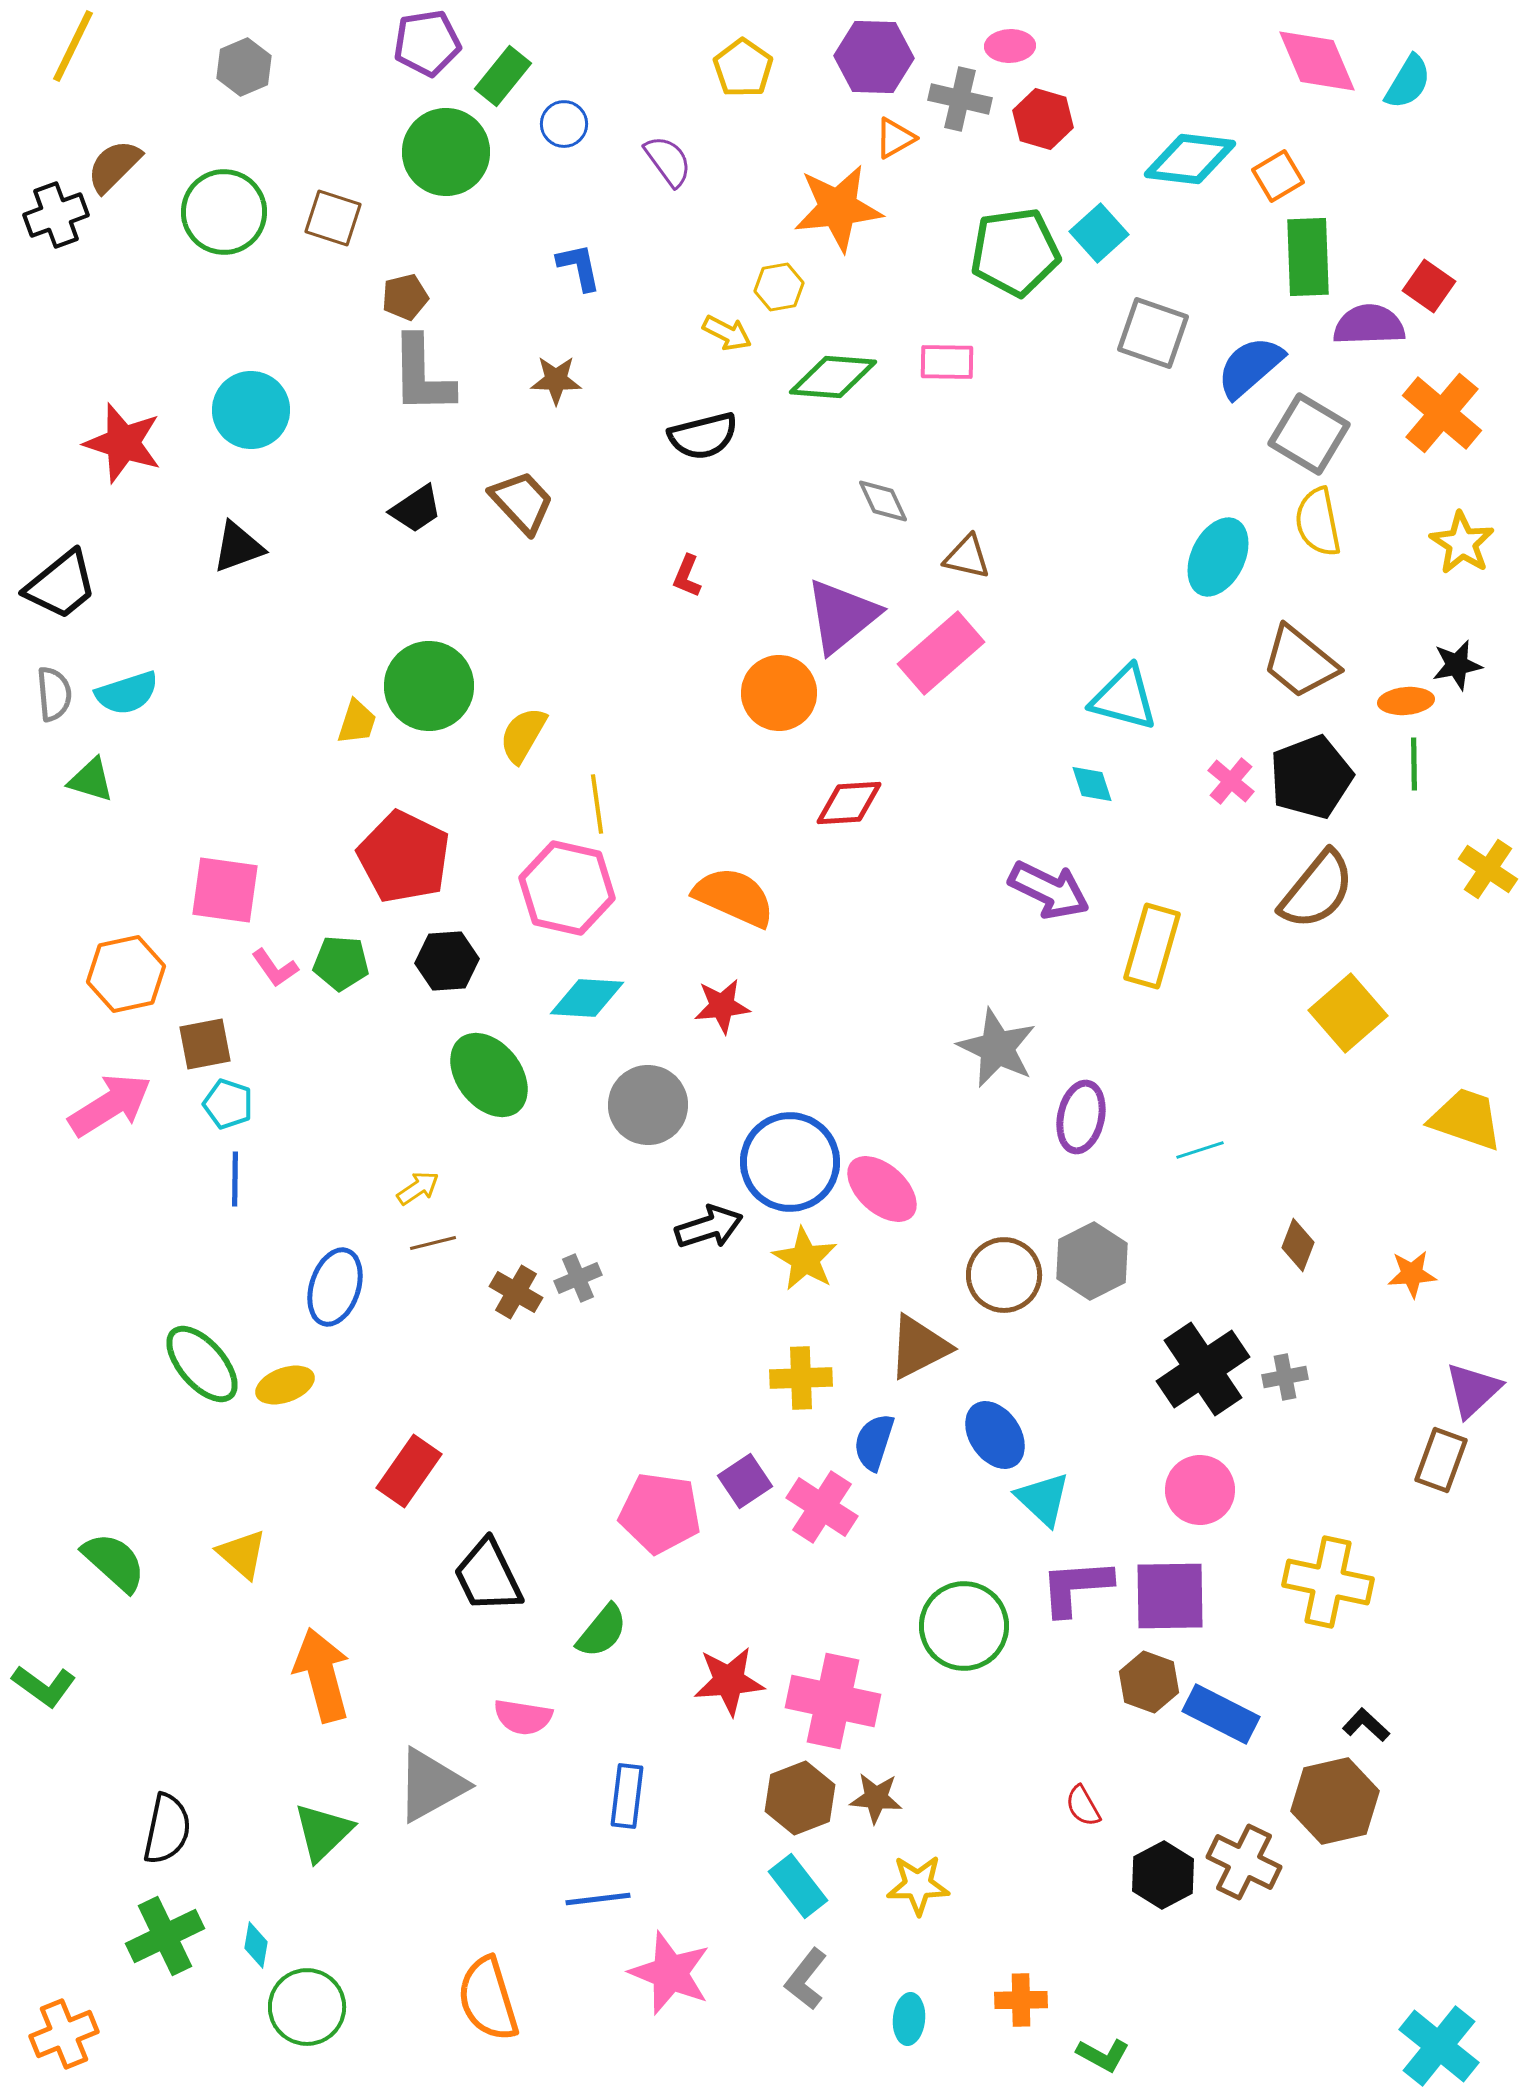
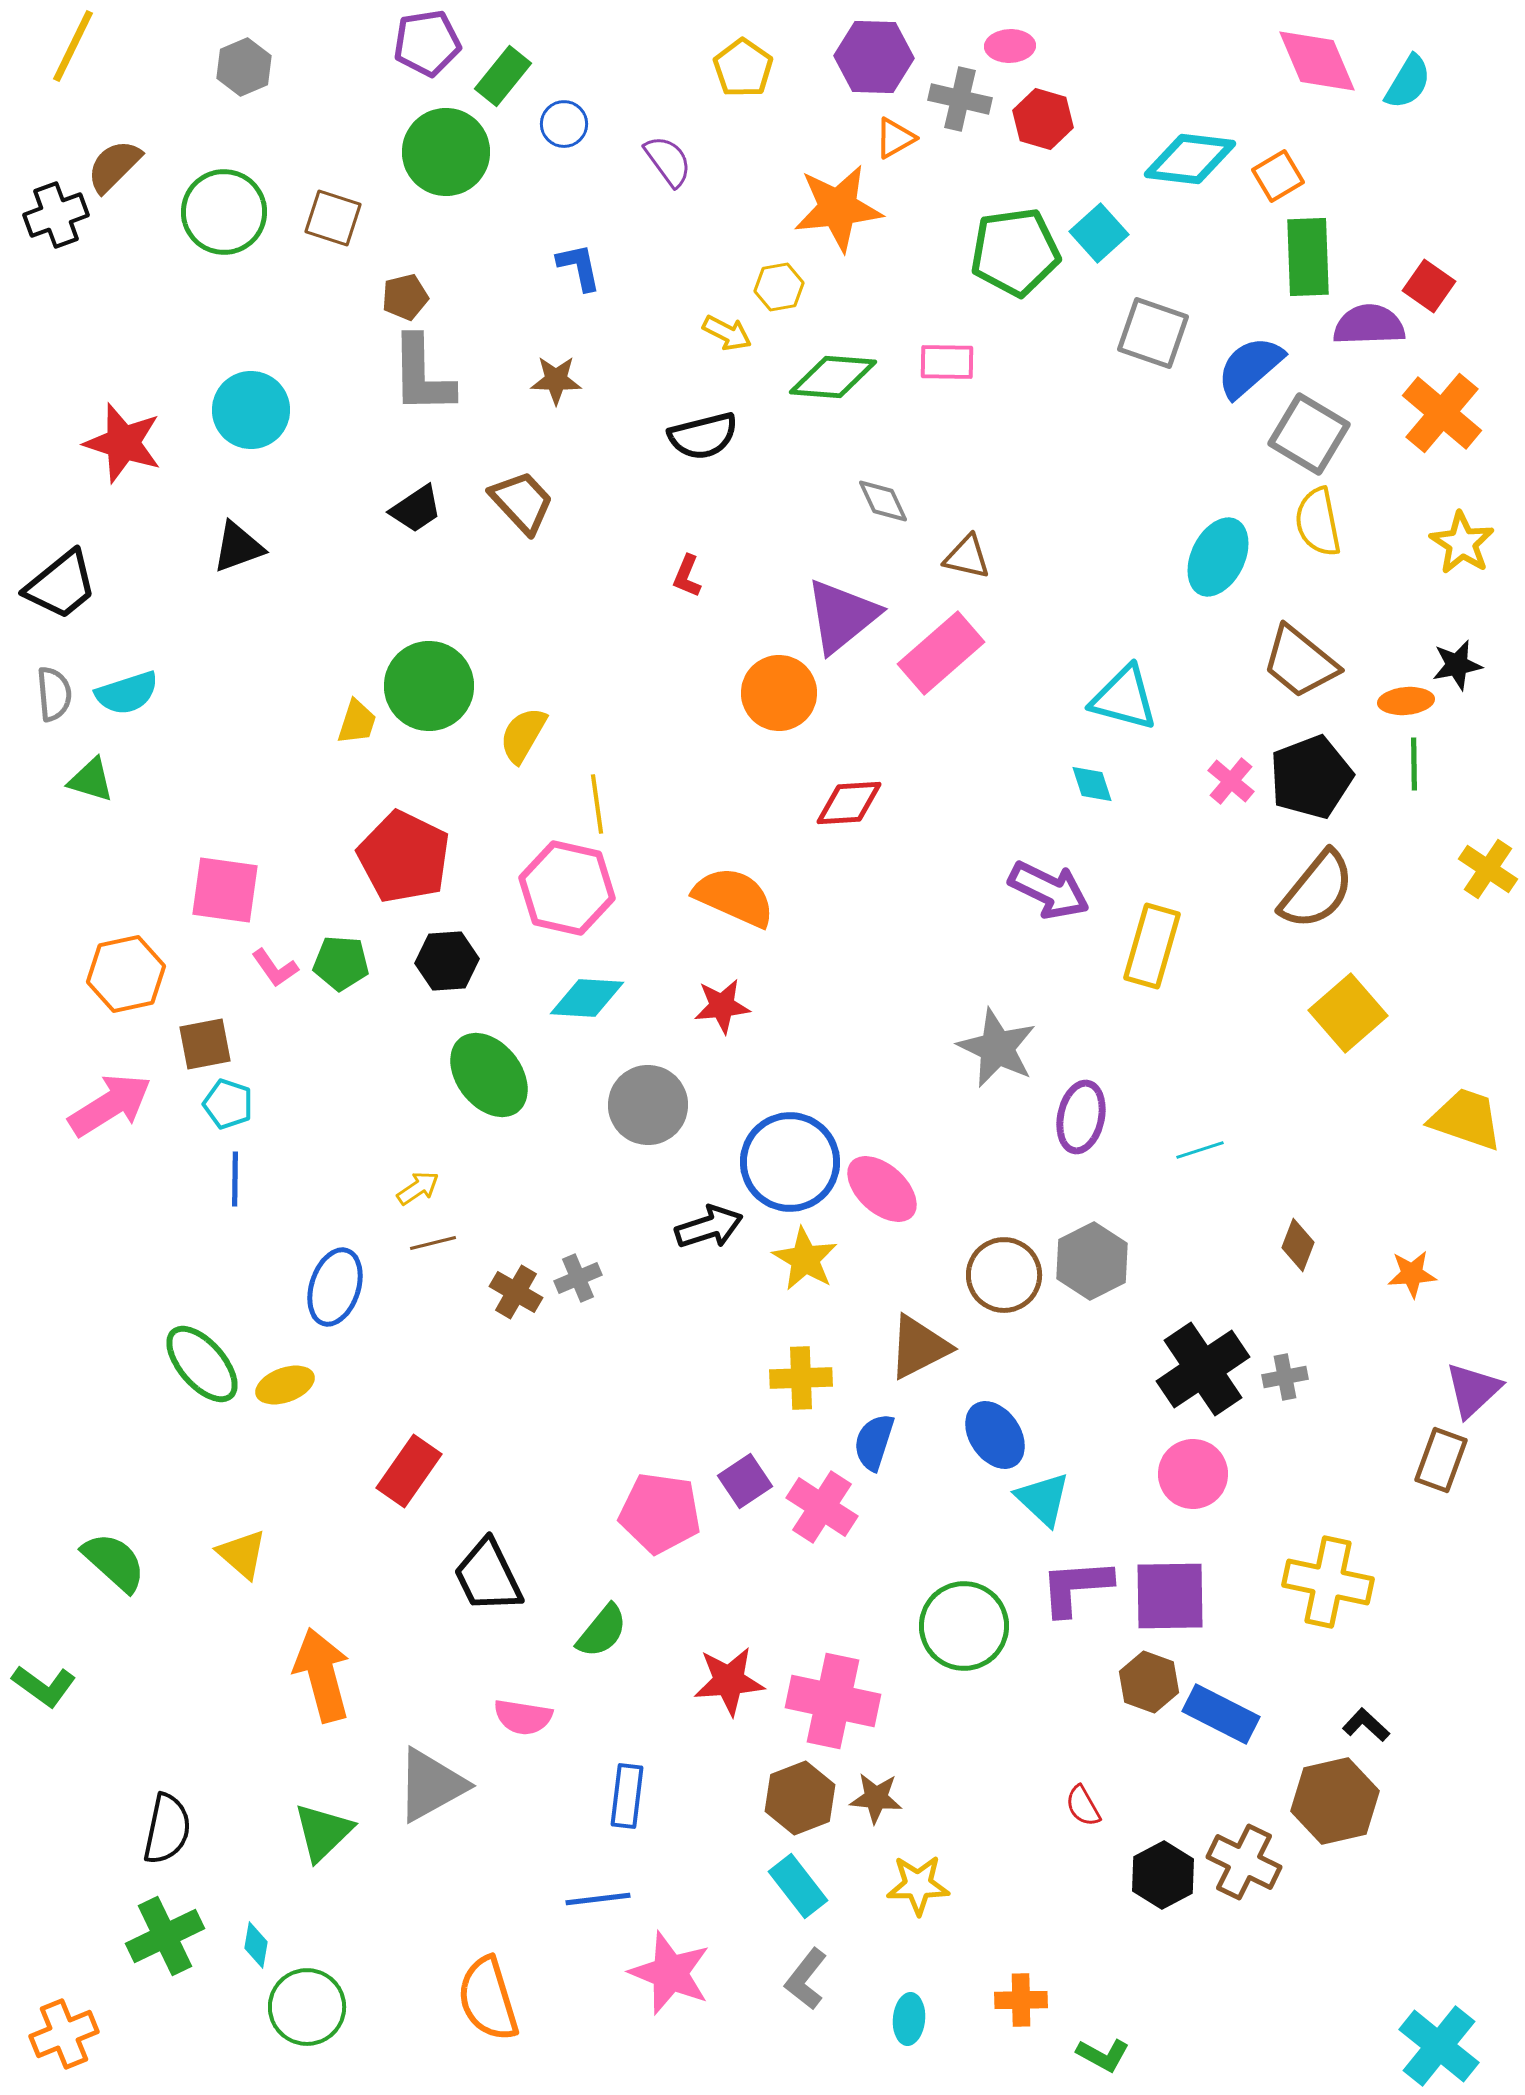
pink circle at (1200, 1490): moved 7 px left, 16 px up
